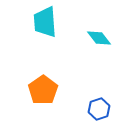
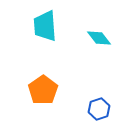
cyan trapezoid: moved 4 px down
